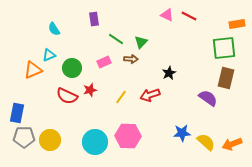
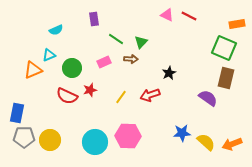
cyan semicircle: moved 2 px right, 1 px down; rotated 80 degrees counterclockwise
green square: rotated 30 degrees clockwise
